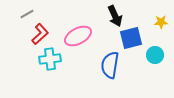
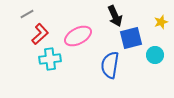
yellow star: rotated 16 degrees counterclockwise
